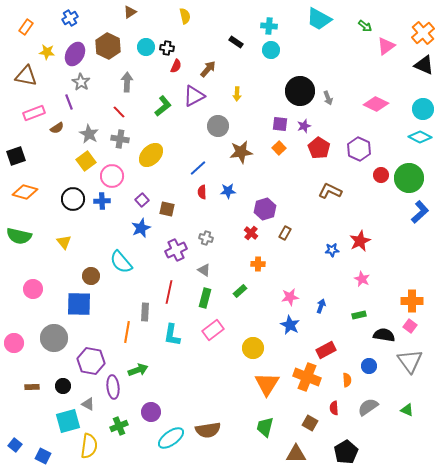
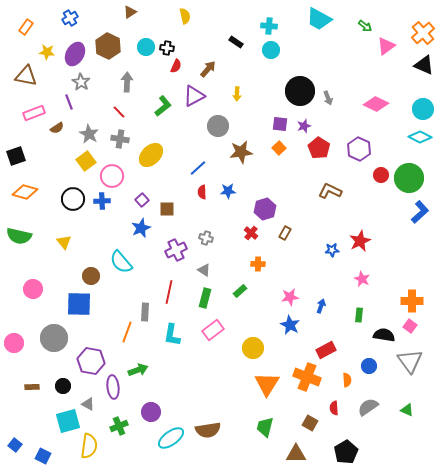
brown square at (167, 209): rotated 14 degrees counterclockwise
green rectangle at (359, 315): rotated 72 degrees counterclockwise
orange line at (127, 332): rotated 10 degrees clockwise
